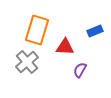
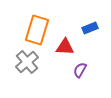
blue rectangle: moved 5 px left, 3 px up
